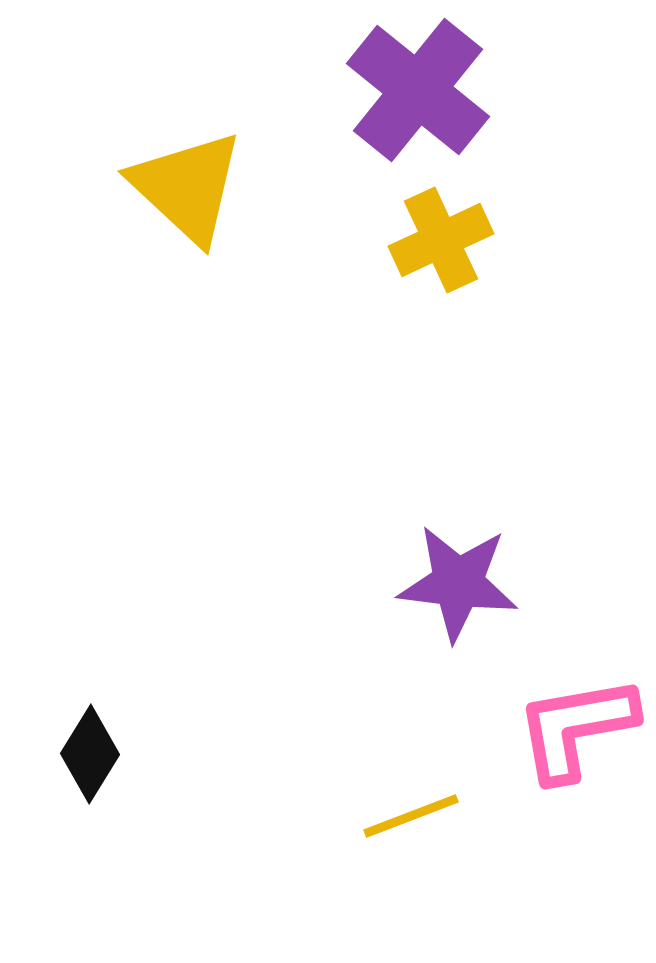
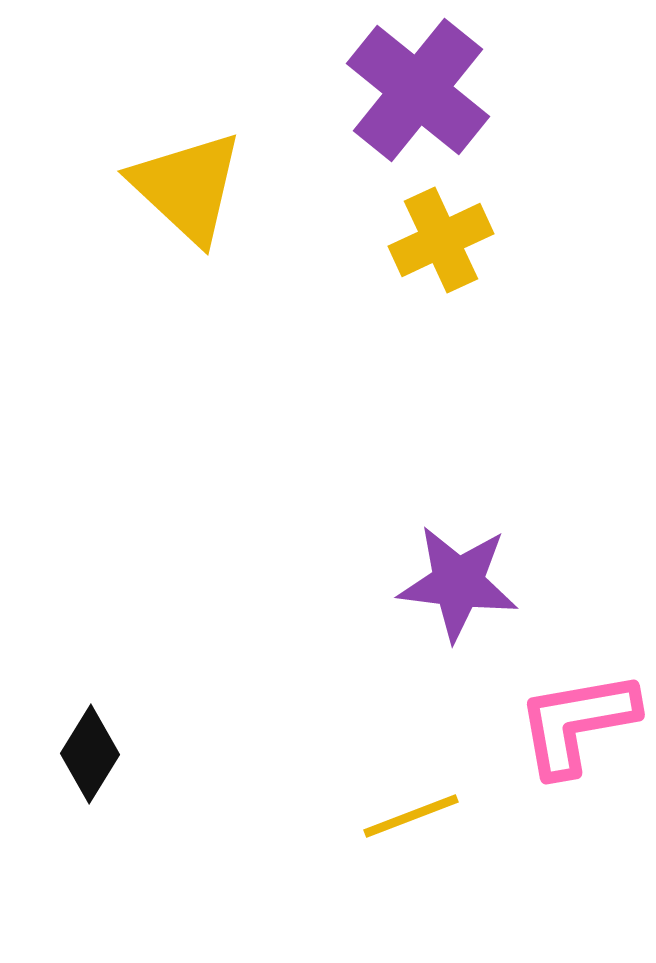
pink L-shape: moved 1 px right, 5 px up
